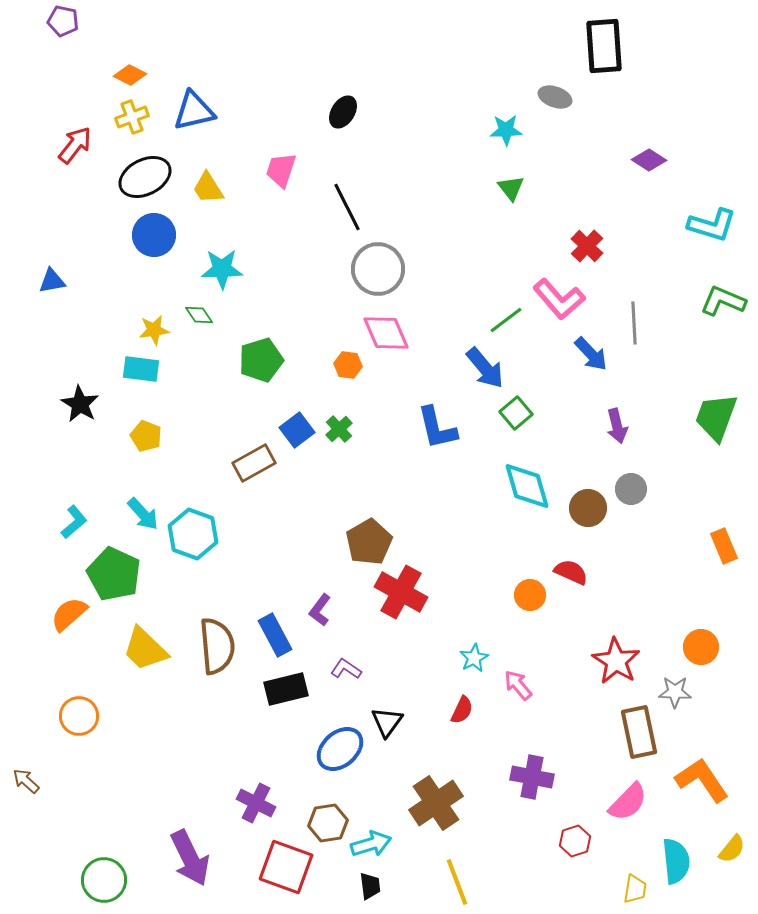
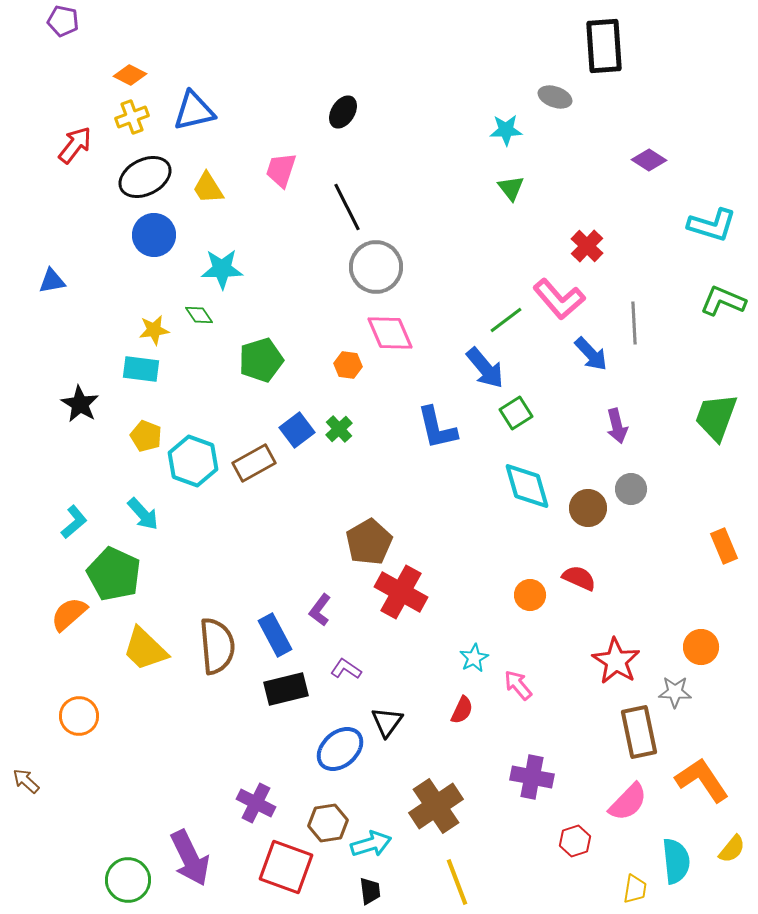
gray circle at (378, 269): moved 2 px left, 2 px up
pink diamond at (386, 333): moved 4 px right
green square at (516, 413): rotated 8 degrees clockwise
cyan hexagon at (193, 534): moved 73 px up
red semicircle at (571, 572): moved 8 px right, 6 px down
brown cross at (436, 803): moved 3 px down
green circle at (104, 880): moved 24 px right
black trapezoid at (370, 886): moved 5 px down
